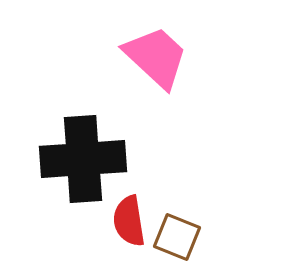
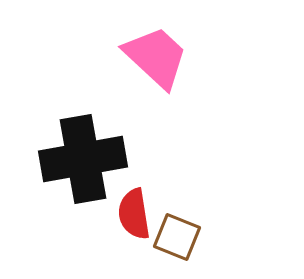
black cross: rotated 6 degrees counterclockwise
red semicircle: moved 5 px right, 7 px up
